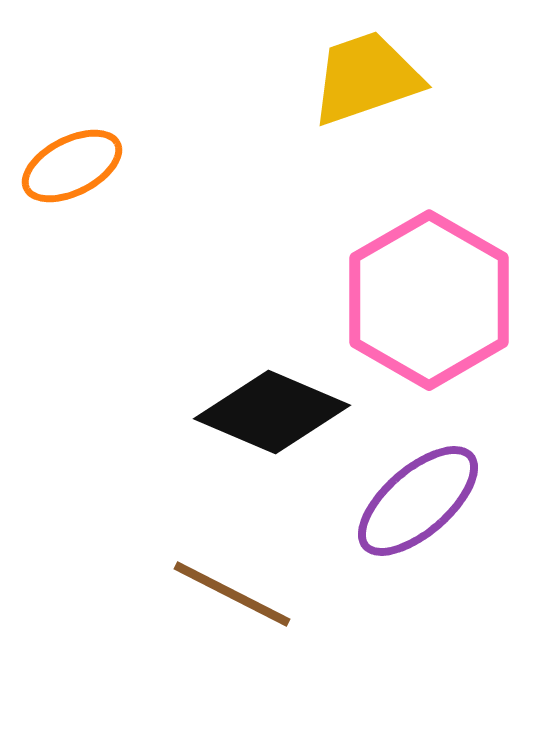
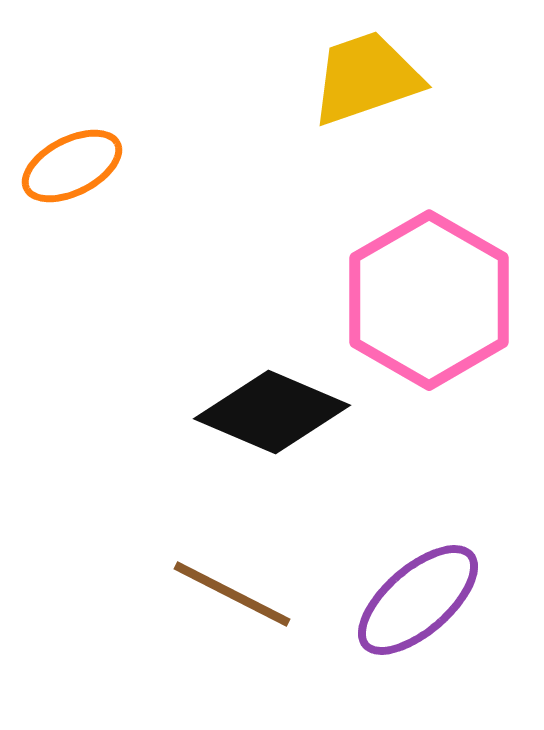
purple ellipse: moved 99 px down
